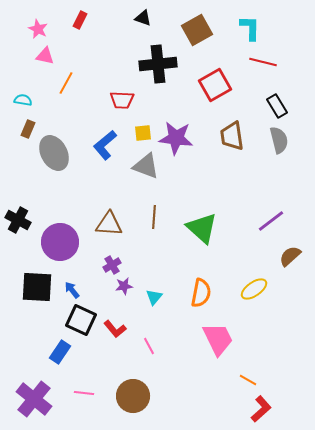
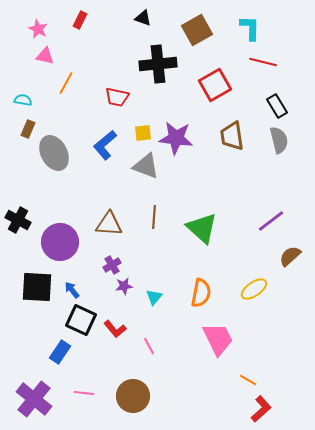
red trapezoid at (122, 100): moved 5 px left, 3 px up; rotated 10 degrees clockwise
